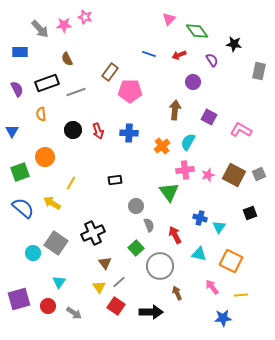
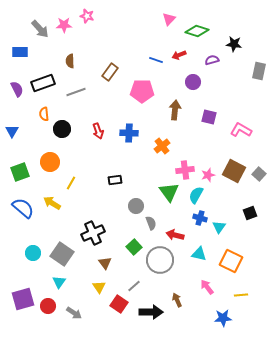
pink star at (85, 17): moved 2 px right, 1 px up
green diamond at (197, 31): rotated 35 degrees counterclockwise
blue line at (149, 54): moved 7 px right, 6 px down
brown semicircle at (67, 59): moved 3 px right, 2 px down; rotated 24 degrees clockwise
purple semicircle at (212, 60): rotated 72 degrees counterclockwise
black rectangle at (47, 83): moved 4 px left
pink pentagon at (130, 91): moved 12 px right
orange semicircle at (41, 114): moved 3 px right
purple square at (209, 117): rotated 14 degrees counterclockwise
black circle at (73, 130): moved 11 px left, 1 px up
cyan semicircle at (188, 142): moved 8 px right, 53 px down
orange circle at (45, 157): moved 5 px right, 5 px down
gray square at (259, 174): rotated 24 degrees counterclockwise
brown square at (234, 175): moved 4 px up
gray semicircle at (149, 225): moved 2 px right, 2 px up
red arrow at (175, 235): rotated 48 degrees counterclockwise
gray square at (56, 243): moved 6 px right, 11 px down
green square at (136, 248): moved 2 px left, 1 px up
gray circle at (160, 266): moved 6 px up
gray line at (119, 282): moved 15 px right, 4 px down
pink arrow at (212, 287): moved 5 px left
brown arrow at (177, 293): moved 7 px down
purple square at (19, 299): moved 4 px right
red square at (116, 306): moved 3 px right, 2 px up
